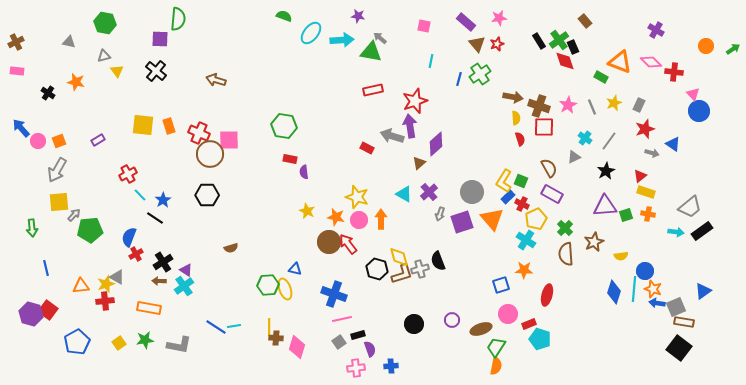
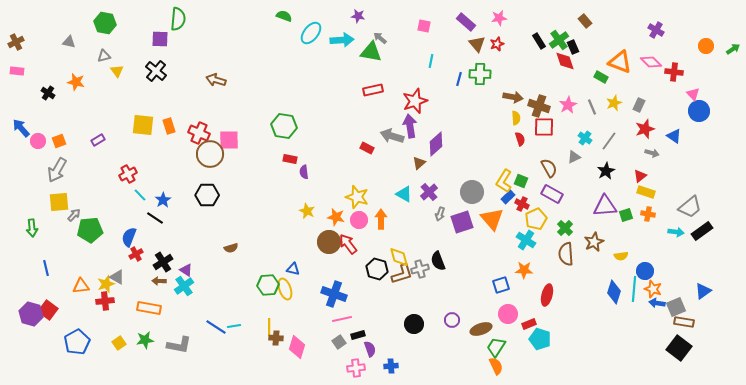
green cross at (480, 74): rotated 35 degrees clockwise
blue triangle at (673, 144): moved 1 px right, 8 px up
blue triangle at (295, 269): moved 2 px left
orange semicircle at (496, 366): rotated 36 degrees counterclockwise
